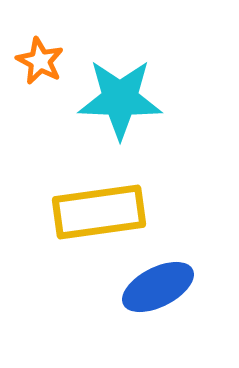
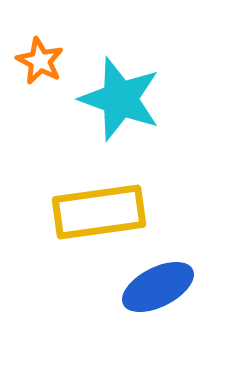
cyan star: rotated 18 degrees clockwise
